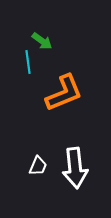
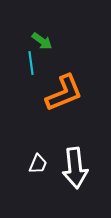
cyan line: moved 3 px right, 1 px down
white trapezoid: moved 2 px up
